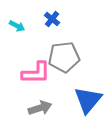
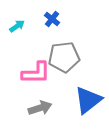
cyan arrow: rotated 63 degrees counterclockwise
blue triangle: rotated 12 degrees clockwise
